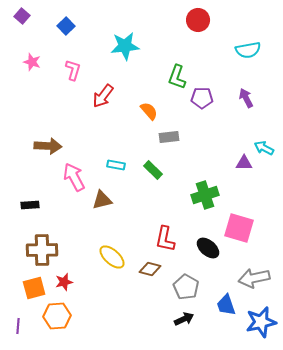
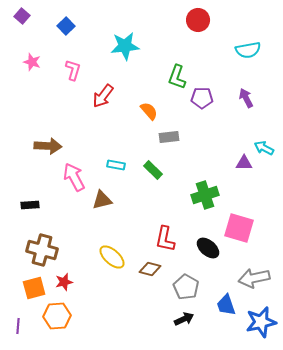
brown cross: rotated 16 degrees clockwise
